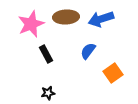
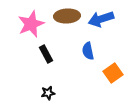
brown ellipse: moved 1 px right, 1 px up
blue semicircle: rotated 48 degrees counterclockwise
